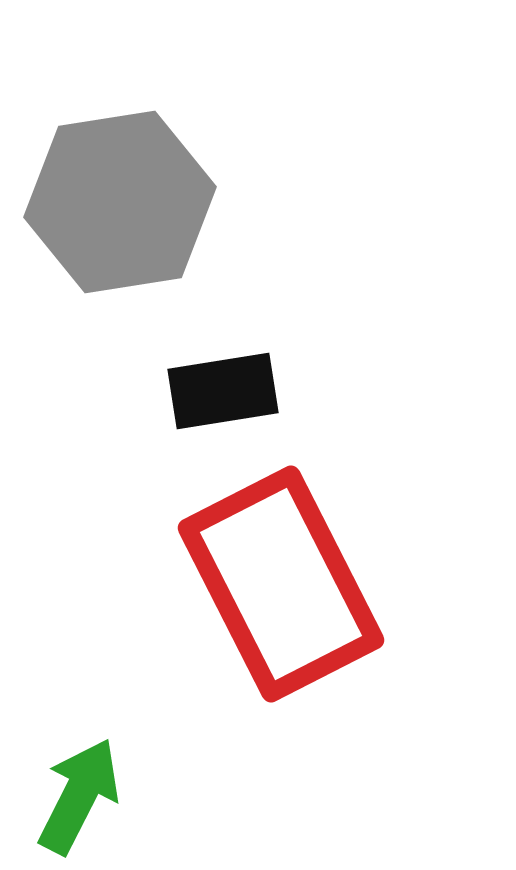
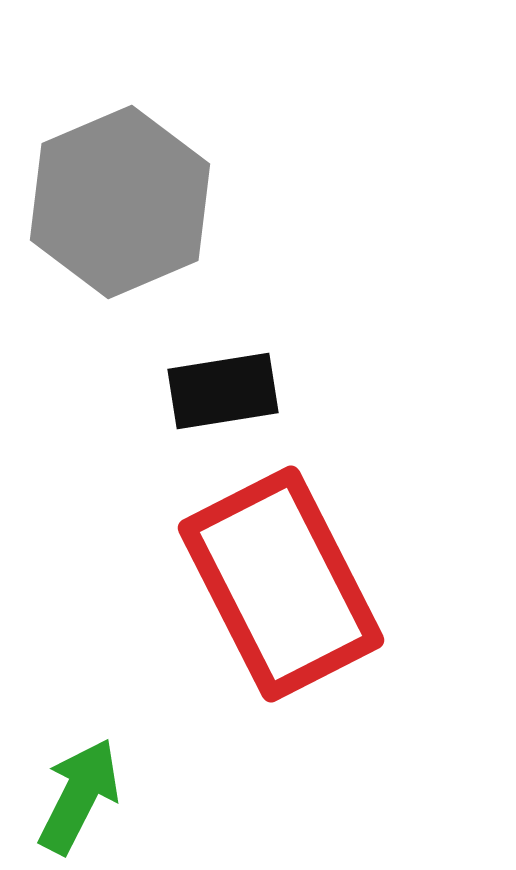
gray hexagon: rotated 14 degrees counterclockwise
